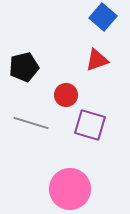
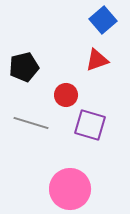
blue square: moved 3 px down; rotated 8 degrees clockwise
